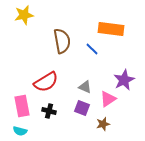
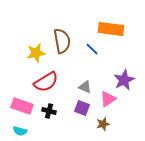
yellow star: moved 12 px right, 38 px down
pink rectangle: rotated 60 degrees counterclockwise
